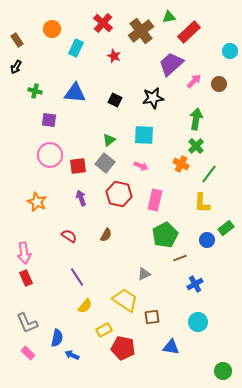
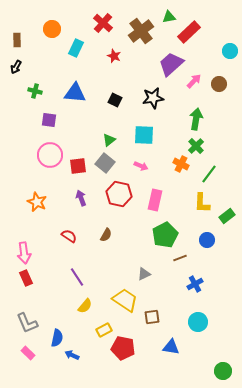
brown rectangle at (17, 40): rotated 32 degrees clockwise
green rectangle at (226, 228): moved 1 px right, 12 px up
